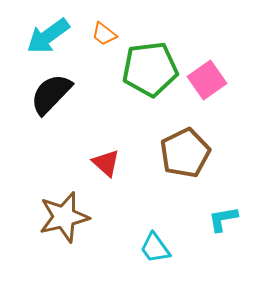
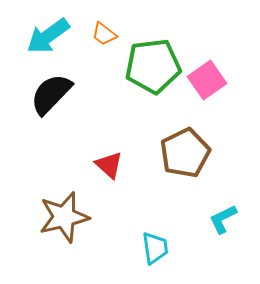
green pentagon: moved 3 px right, 3 px up
red triangle: moved 3 px right, 2 px down
cyan L-shape: rotated 16 degrees counterclockwise
cyan trapezoid: rotated 152 degrees counterclockwise
